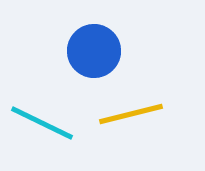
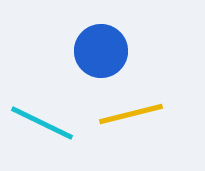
blue circle: moved 7 px right
